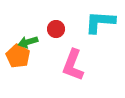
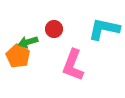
cyan L-shape: moved 4 px right, 7 px down; rotated 8 degrees clockwise
red circle: moved 2 px left
